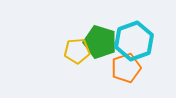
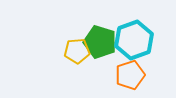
cyan hexagon: moved 1 px up
orange pentagon: moved 4 px right, 7 px down
